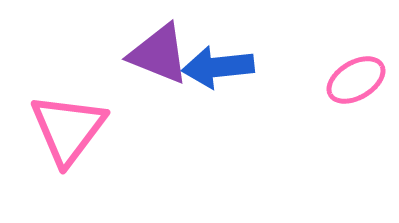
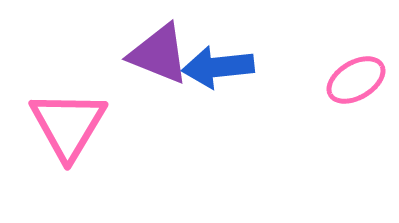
pink triangle: moved 4 px up; rotated 6 degrees counterclockwise
